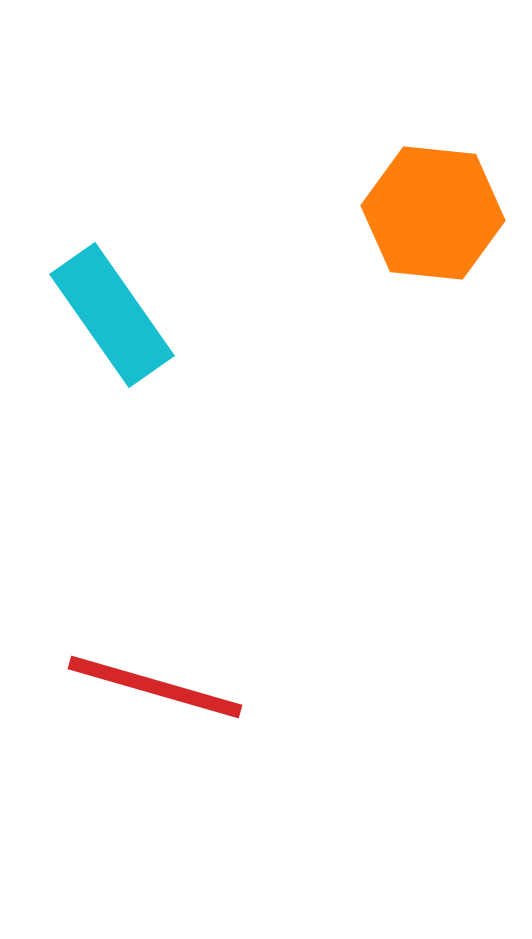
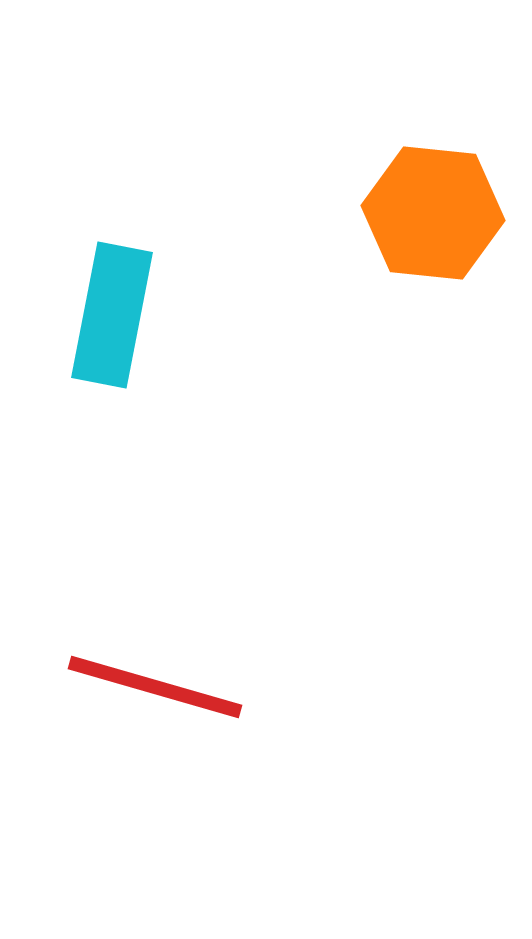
cyan rectangle: rotated 46 degrees clockwise
